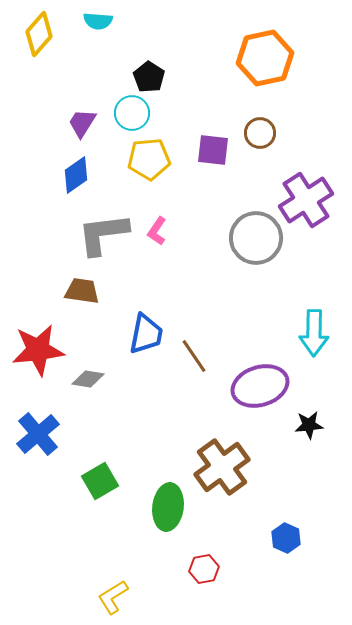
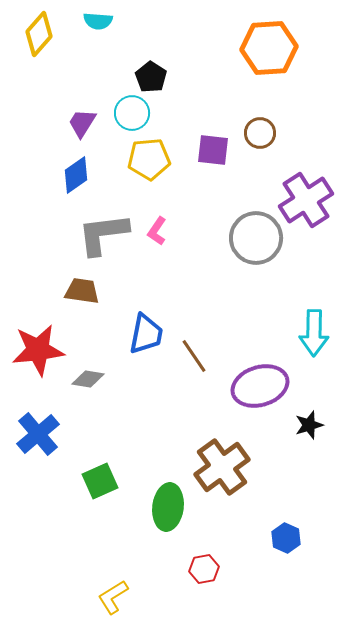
orange hexagon: moved 4 px right, 10 px up; rotated 8 degrees clockwise
black pentagon: moved 2 px right
black star: rotated 12 degrees counterclockwise
green square: rotated 6 degrees clockwise
